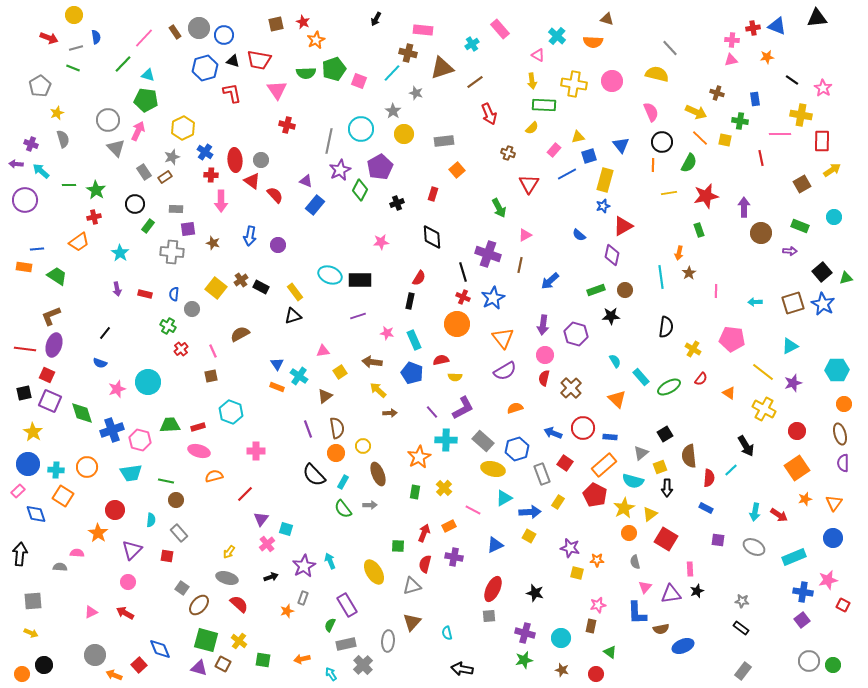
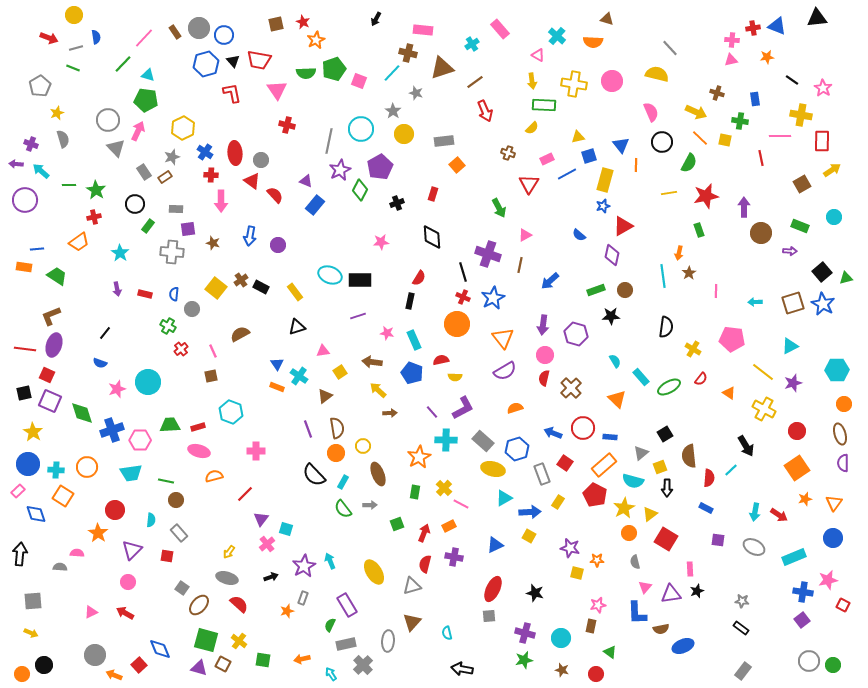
black triangle at (233, 61): rotated 32 degrees clockwise
blue hexagon at (205, 68): moved 1 px right, 4 px up
red arrow at (489, 114): moved 4 px left, 3 px up
pink line at (780, 134): moved 2 px down
pink rectangle at (554, 150): moved 7 px left, 9 px down; rotated 24 degrees clockwise
red ellipse at (235, 160): moved 7 px up
orange line at (653, 165): moved 17 px left
orange square at (457, 170): moved 5 px up
cyan line at (661, 277): moved 2 px right, 1 px up
black triangle at (293, 316): moved 4 px right, 11 px down
pink hexagon at (140, 440): rotated 15 degrees counterclockwise
pink line at (473, 510): moved 12 px left, 6 px up
green square at (398, 546): moved 1 px left, 22 px up; rotated 24 degrees counterclockwise
